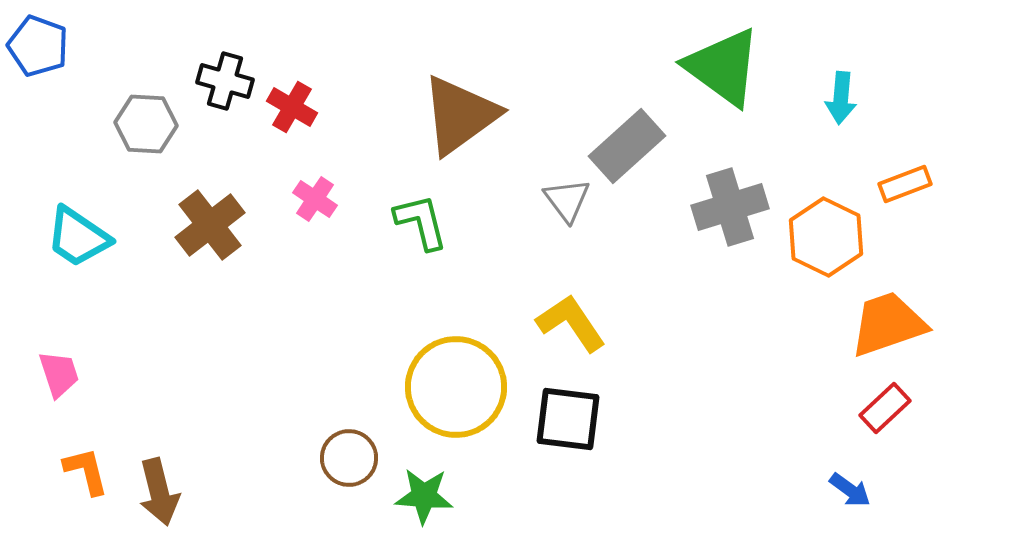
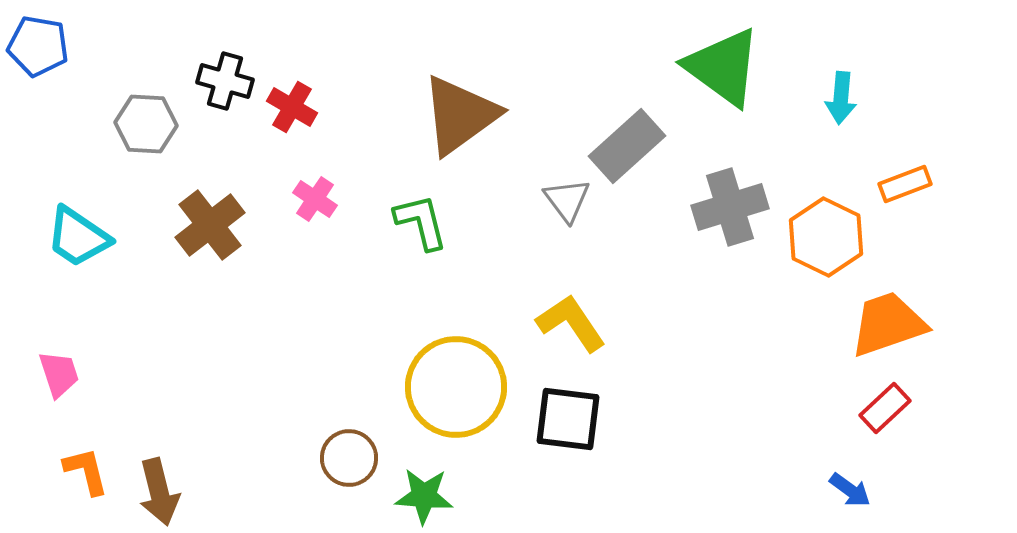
blue pentagon: rotated 10 degrees counterclockwise
